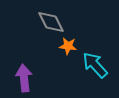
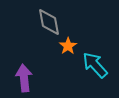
gray diamond: moved 2 px left; rotated 16 degrees clockwise
orange star: rotated 30 degrees clockwise
